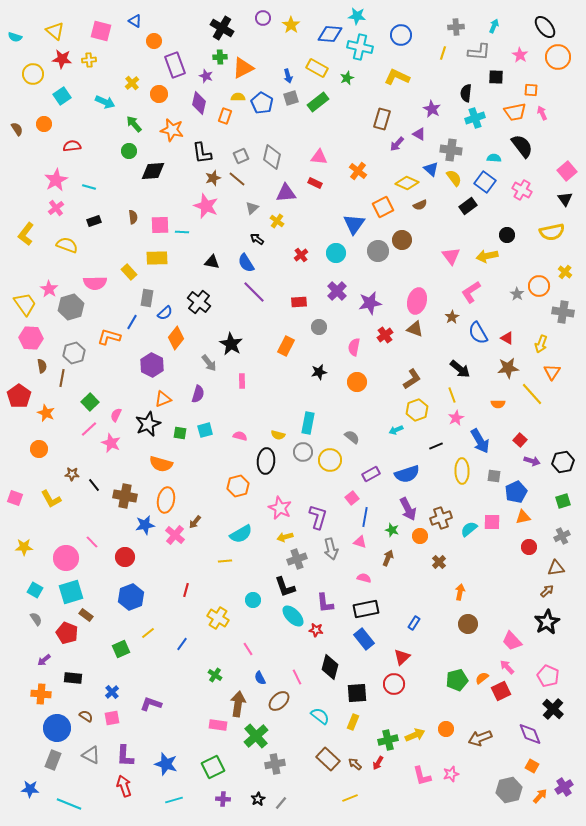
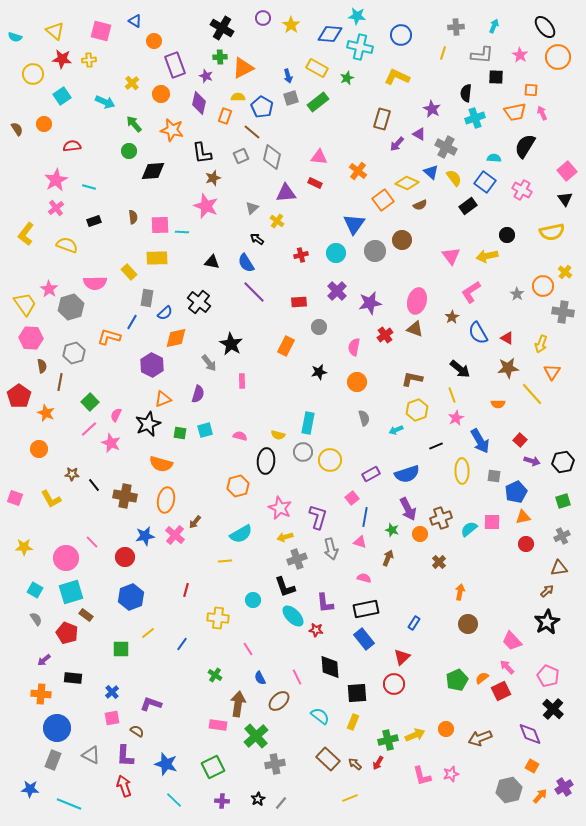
gray L-shape at (479, 52): moved 3 px right, 3 px down
orange circle at (159, 94): moved 2 px right
blue pentagon at (262, 103): moved 4 px down
black semicircle at (522, 146): moved 3 px right; rotated 110 degrees counterclockwise
gray cross at (451, 150): moved 5 px left, 3 px up; rotated 20 degrees clockwise
blue triangle at (431, 169): moved 3 px down
brown line at (237, 179): moved 15 px right, 47 px up
orange square at (383, 207): moved 7 px up; rotated 10 degrees counterclockwise
gray circle at (378, 251): moved 3 px left
red cross at (301, 255): rotated 24 degrees clockwise
orange circle at (539, 286): moved 4 px right
orange diamond at (176, 338): rotated 40 degrees clockwise
brown line at (62, 378): moved 2 px left, 4 px down
brown L-shape at (412, 379): rotated 135 degrees counterclockwise
gray semicircle at (352, 437): moved 12 px right, 19 px up; rotated 35 degrees clockwise
blue star at (145, 525): moved 11 px down
orange circle at (420, 536): moved 2 px up
red circle at (529, 547): moved 3 px left, 3 px up
brown triangle at (556, 568): moved 3 px right
yellow cross at (218, 618): rotated 25 degrees counterclockwise
green square at (121, 649): rotated 24 degrees clockwise
black diamond at (330, 667): rotated 20 degrees counterclockwise
green pentagon at (457, 680): rotated 10 degrees counterclockwise
brown semicircle at (86, 716): moved 51 px right, 15 px down
purple cross at (223, 799): moved 1 px left, 2 px down
cyan line at (174, 800): rotated 60 degrees clockwise
